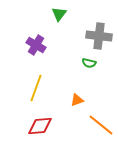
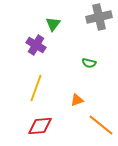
green triangle: moved 6 px left, 10 px down
gray cross: moved 19 px up; rotated 20 degrees counterclockwise
